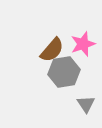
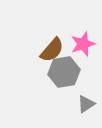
gray triangle: rotated 30 degrees clockwise
